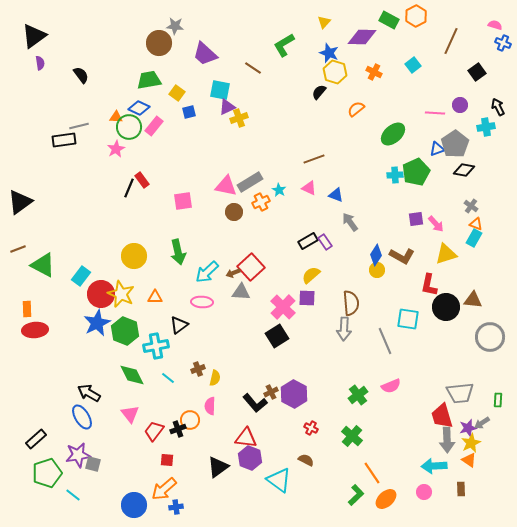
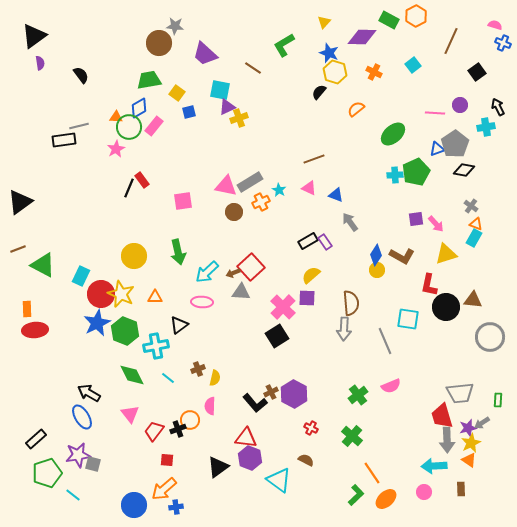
blue diamond at (139, 108): rotated 55 degrees counterclockwise
cyan rectangle at (81, 276): rotated 12 degrees counterclockwise
